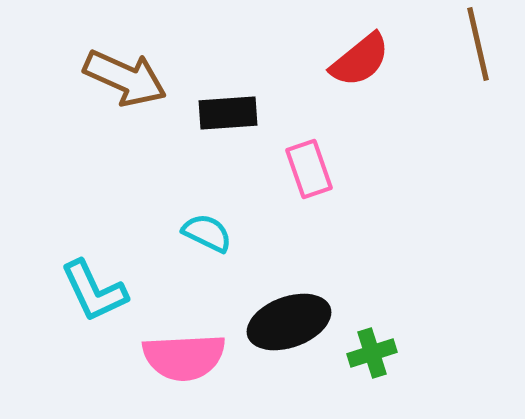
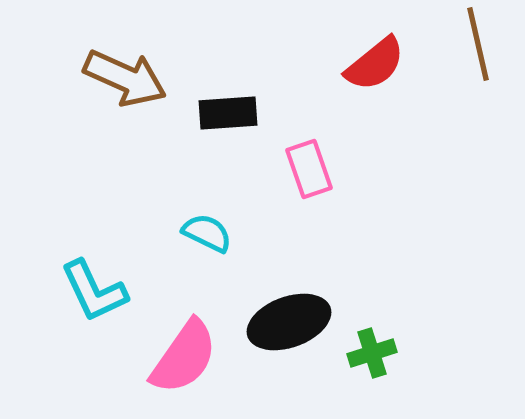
red semicircle: moved 15 px right, 4 px down
pink semicircle: rotated 52 degrees counterclockwise
